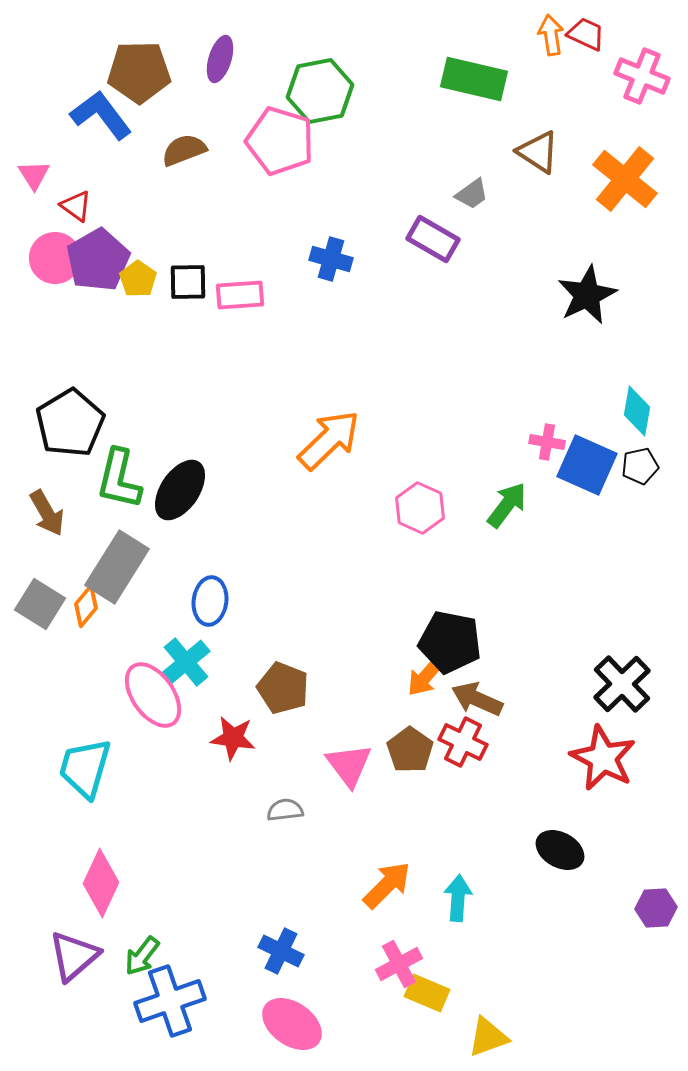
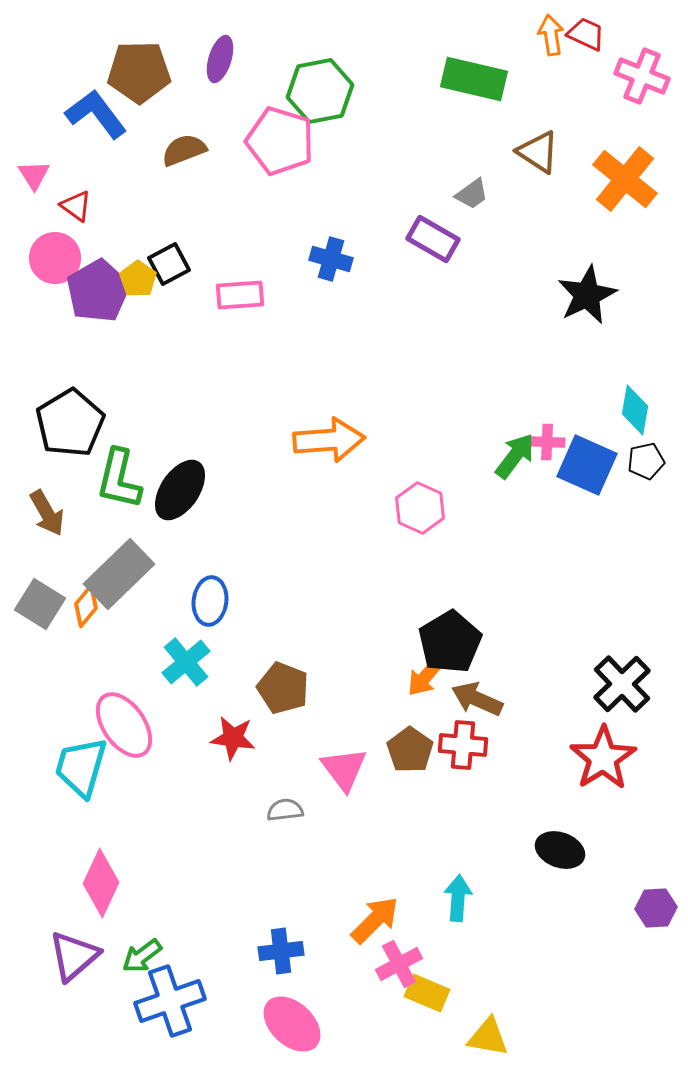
blue L-shape at (101, 115): moved 5 px left, 1 px up
purple pentagon at (98, 260): moved 31 px down
black square at (188, 282): moved 19 px left, 18 px up; rotated 27 degrees counterclockwise
cyan diamond at (637, 411): moved 2 px left, 1 px up
orange arrow at (329, 440): rotated 40 degrees clockwise
pink cross at (547, 442): rotated 8 degrees counterclockwise
black pentagon at (640, 466): moved 6 px right, 5 px up
green arrow at (507, 505): moved 8 px right, 49 px up
gray rectangle at (117, 567): moved 2 px right, 7 px down; rotated 14 degrees clockwise
black pentagon at (450, 642): rotated 30 degrees clockwise
pink ellipse at (153, 695): moved 29 px left, 30 px down
red cross at (463, 742): moved 3 px down; rotated 21 degrees counterclockwise
red star at (603, 758): rotated 12 degrees clockwise
pink triangle at (349, 765): moved 5 px left, 4 px down
cyan trapezoid at (85, 768): moved 4 px left, 1 px up
black ellipse at (560, 850): rotated 9 degrees counterclockwise
orange arrow at (387, 885): moved 12 px left, 35 px down
blue cross at (281, 951): rotated 33 degrees counterclockwise
green arrow at (142, 956): rotated 15 degrees clockwise
pink ellipse at (292, 1024): rotated 8 degrees clockwise
yellow triangle at (488, 1037): rotated 30 degrees clockwise
